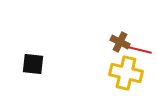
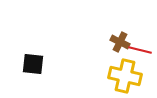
yellow cross: moved 1 px left, 3 px down
